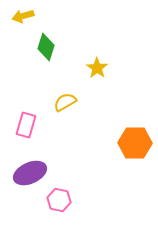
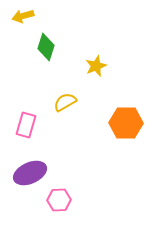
yellow star: moved 1 px left, 2 px up; rotated 15 degrees clockwise
orange hexagon: moved 9 px left, 20 px up
pink hexagon: rotated 15 degrees counterclockwise
